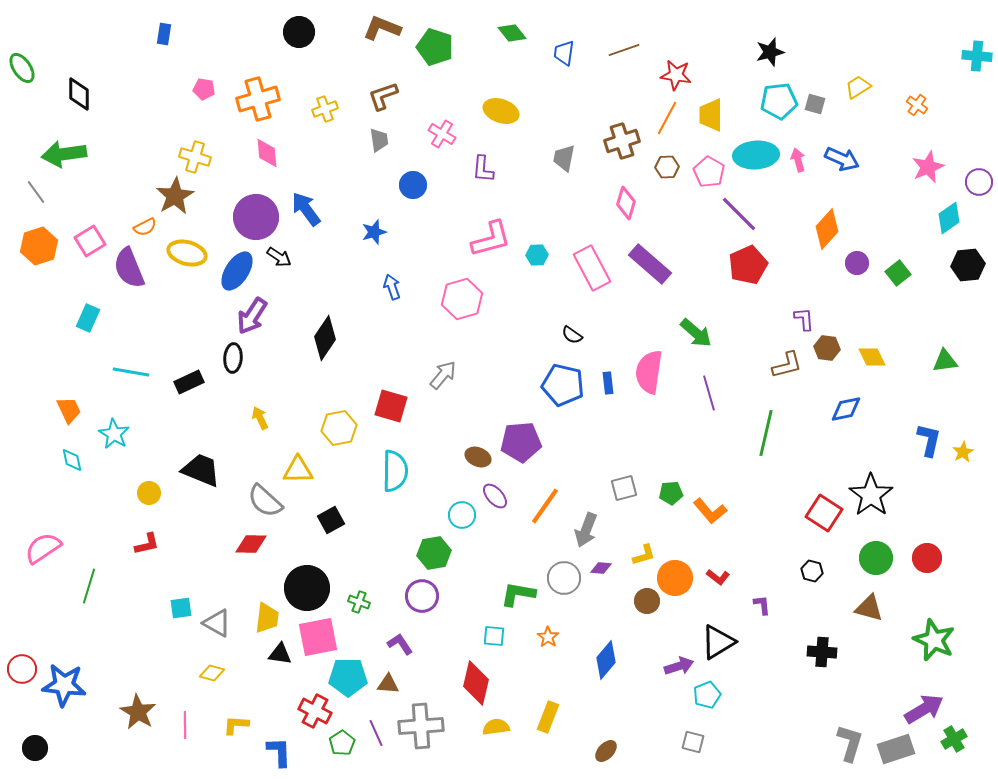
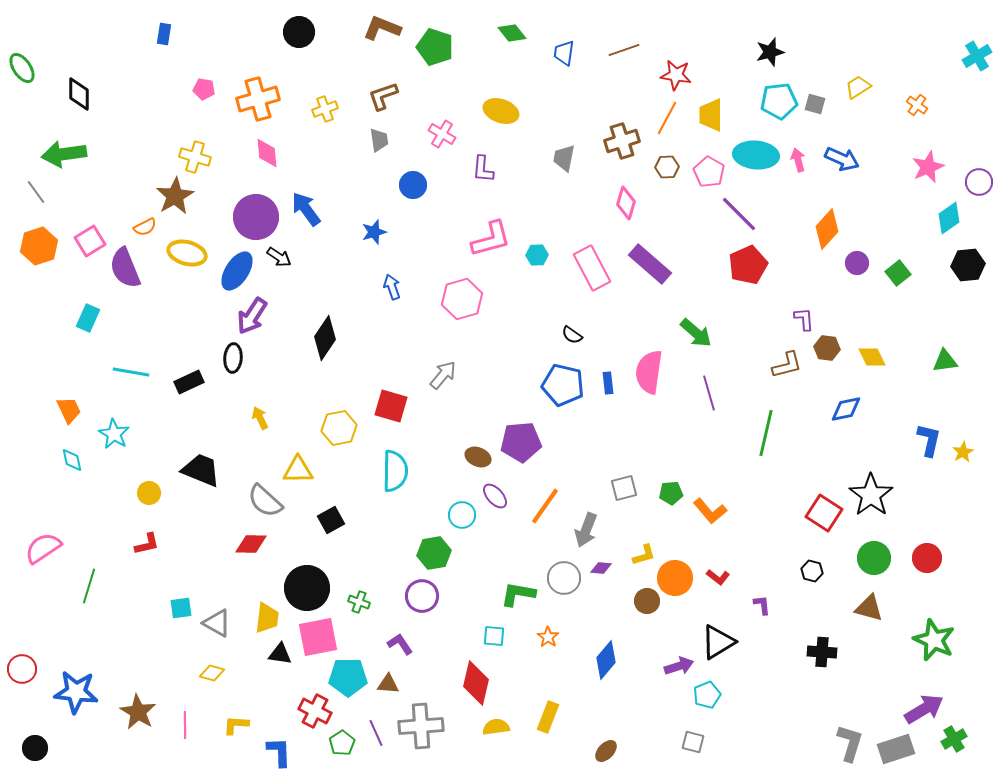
cyan cross at (977, 56): rotated 36 degrees counterclockwise
cyan ellipse at (756, 155): rotated 9 degrees clockwise
purple semicircle at (129, 268): moved 4 px left
green circle at (876, 558): moved 2 px left
blue star at (64, 685): moved 12 px right, 7 px down
